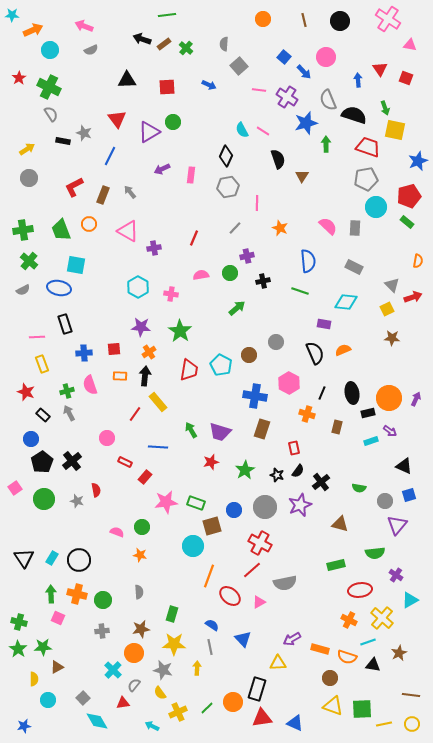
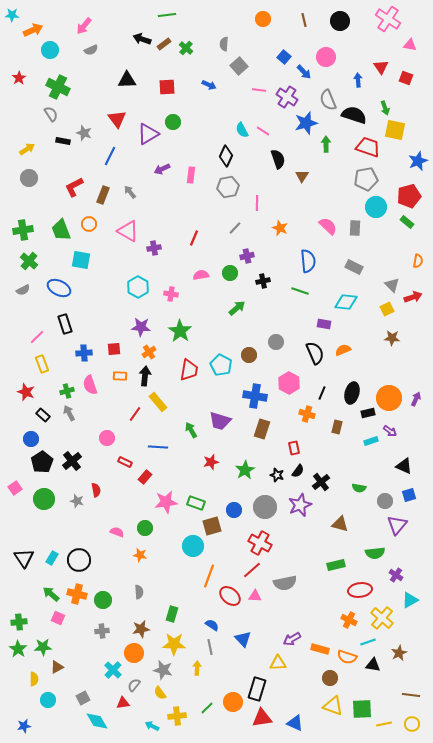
pink arrow at (84, 26): rotated 72 degrees counterclockwise
red triangle at (380, 69): moved 1 px right, 2 px up
green cross at (49, 87): moved 9 px right
purple triangle at (149, 132): moved 1 px left, 2 px down
cyan square at (76, 265): moved 5 px right, 5 px up
blue ellipse at (59, 288): rotated 15 degrees clockwise
pink line at (37, 337): rotated 42 degrees counterclockwise
black ellipse at (352, 393): rotated 25 degrees clockwise
purple trapezoid at (220, 432): moved 11 px up
green circle at (142, 527): moved 3 px right, 1 px down
green arrow at (51, 594): rotated 48 degrees counterclockwise
pink triangle at (259, 602): moved 4 px left, 6 px up; rotated 32 degrees clockwise
green cross at (19, 622): rotated 21 degrees counterclockwise
gray square at (83, 698): rotated 16 degrees clockwise
yellow cross at (178, 712): moved 1 px left, 4 px down; rotated 18 degrees clockwise
